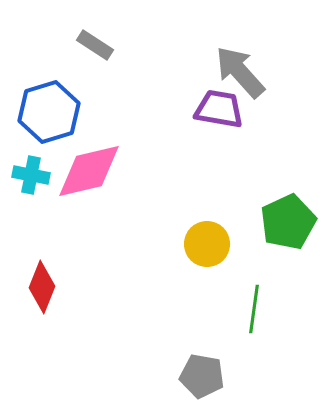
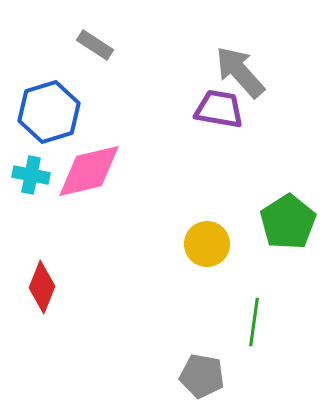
green pentagon: rotated 8 degrees counterclockwise
green line: moved 13 px down
